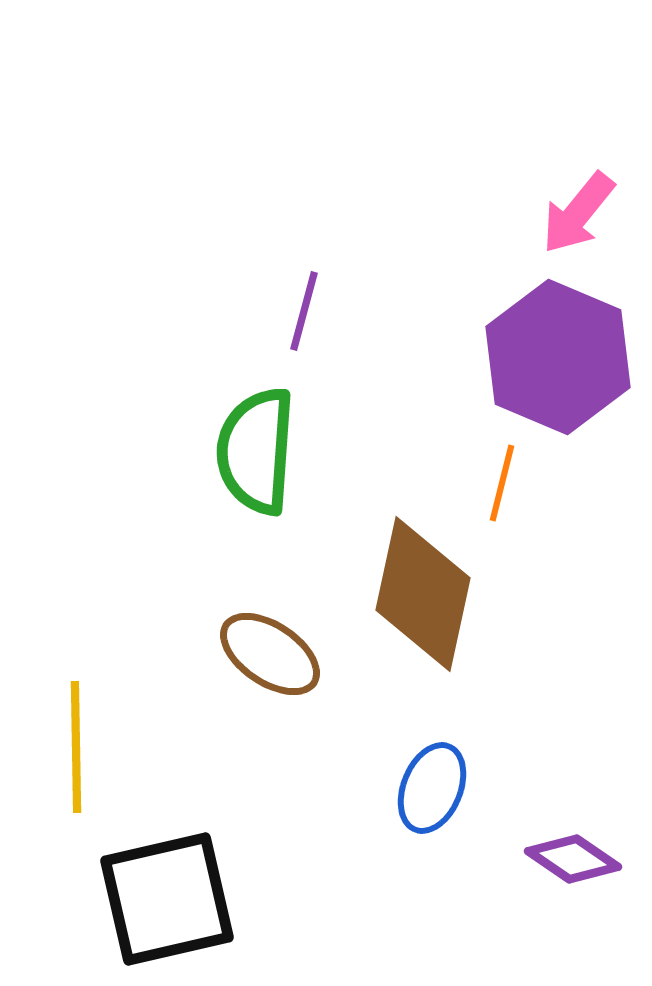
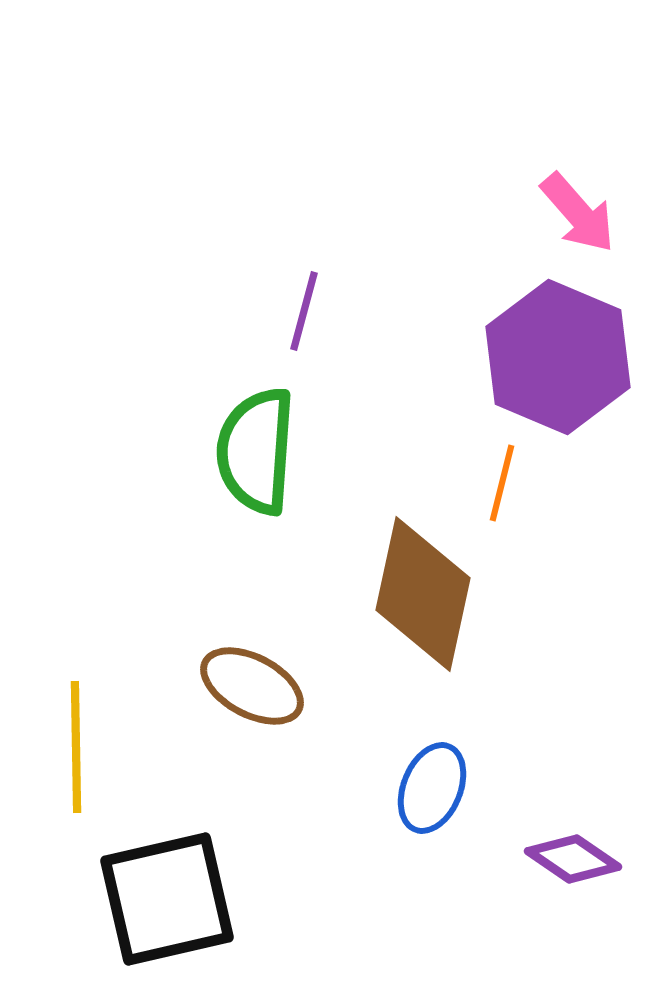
pink arrow: rotated 80 degrees counterclockwise
brown ellipse: moved 18 px left, 32 px down; rotated 6 degrees counterclockwise
